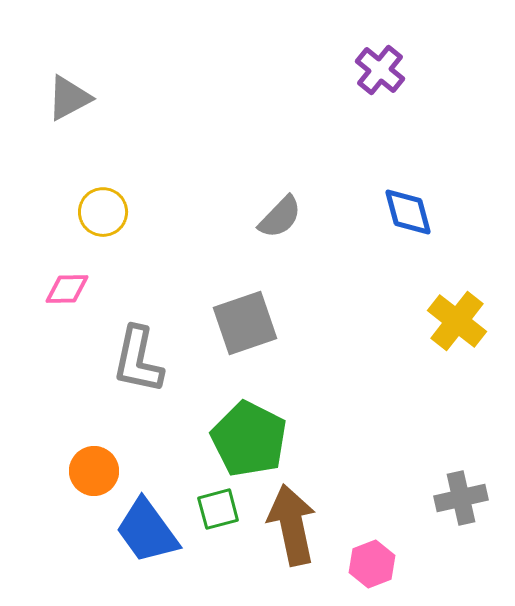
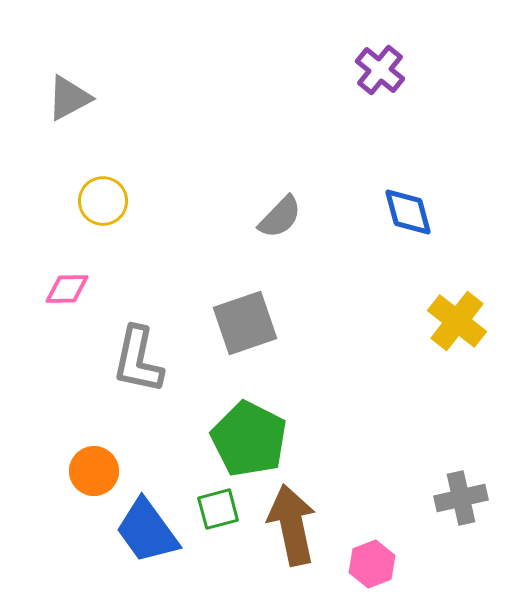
yellow circle: moved 11 px up
